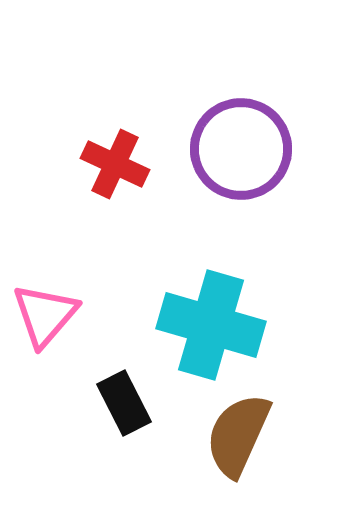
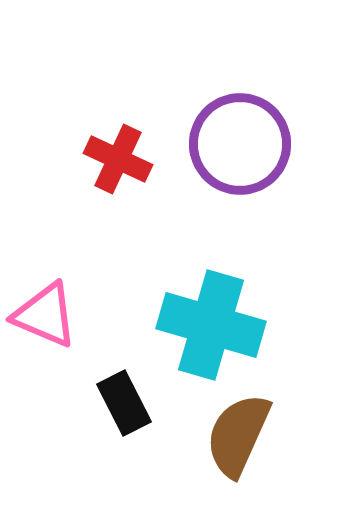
purple circle: moved 1 px left, 5 px up
red cross: moved 3 px right, 5 px up
pink triangle: rotated 48 degrees counterclockwise
